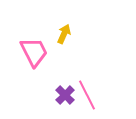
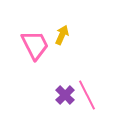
yellow arrow: moved 2 px left, 1 px down
pink trapezoid: moved 1 px right, 7 px up
